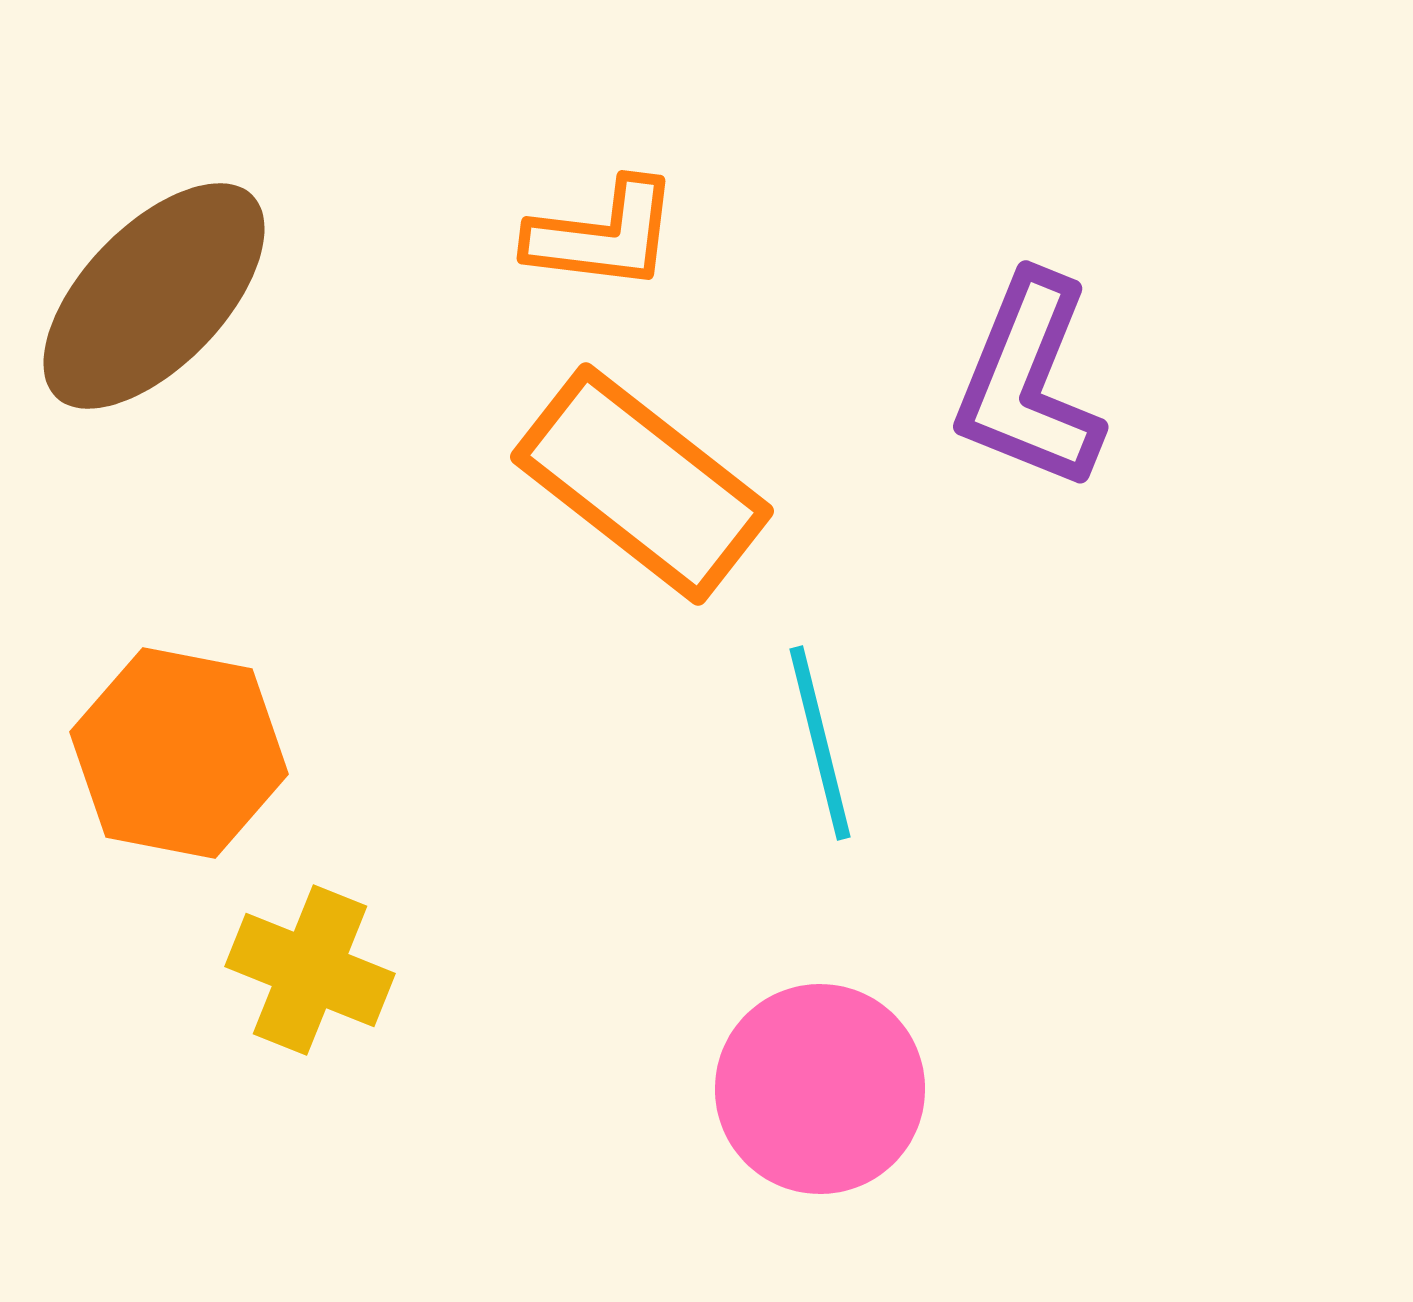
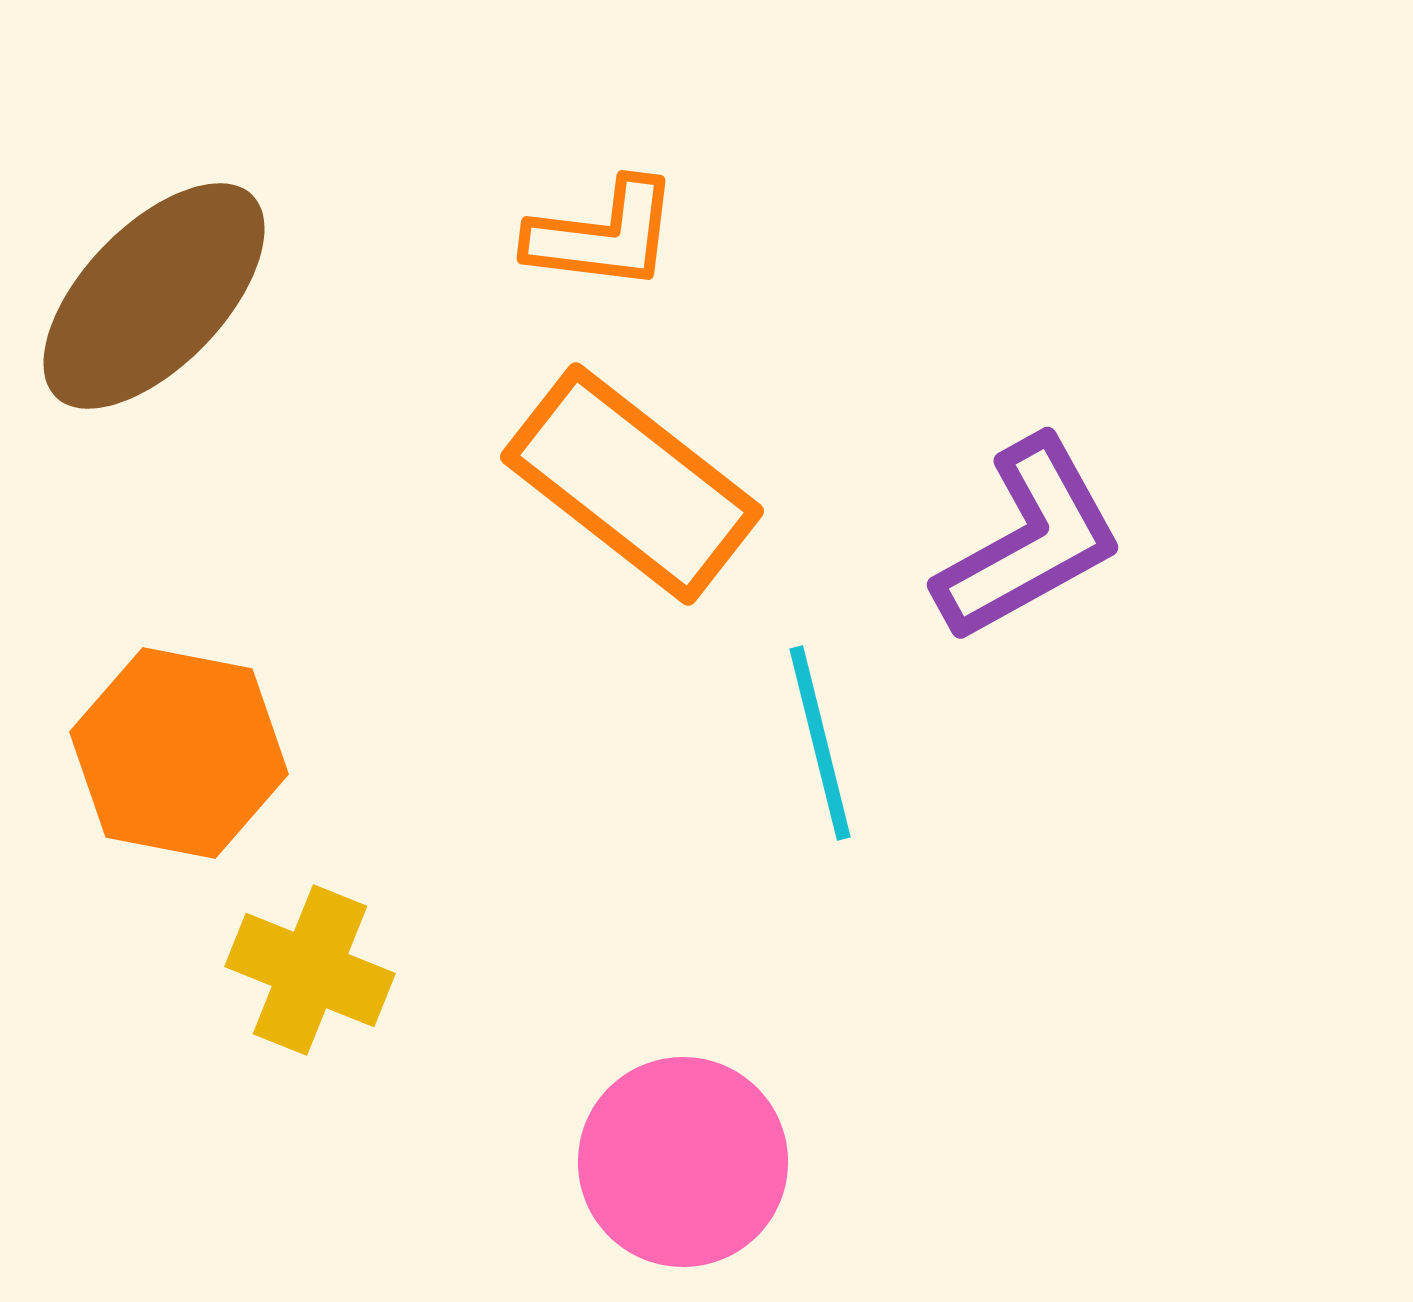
purple L-shape: moved 158 px down; rotated 141 degrees counterclockwise
orange rectangle: moved 10 px left
pink circle: moved 137 px left, 73 px down
